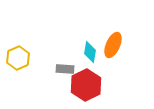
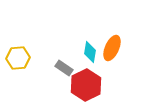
orange ellipse: moved 1 px left, 3 px down
yellow hexagon: rotated 20 degrees clockwise
gray rectangle: moved 1 px left, 1 px up; rotated 30 degrees clockwise
